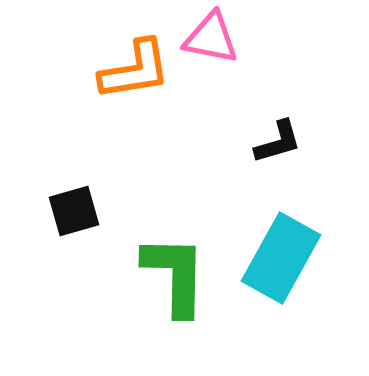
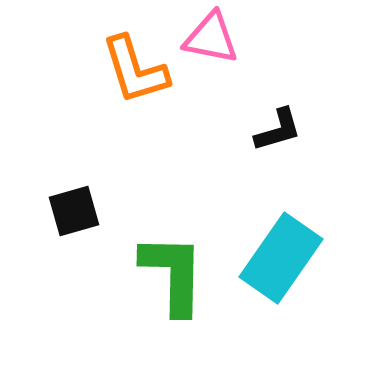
orange L-shape: rotated 82 degrees clockwise
black L-shape: moved 12 px up
cyan rectangle: rotated 6 degrees clockwise
green L-shape: moved 2 px left, 1 px up
